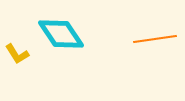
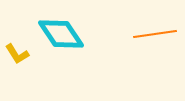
orange line: moved 5 px up
